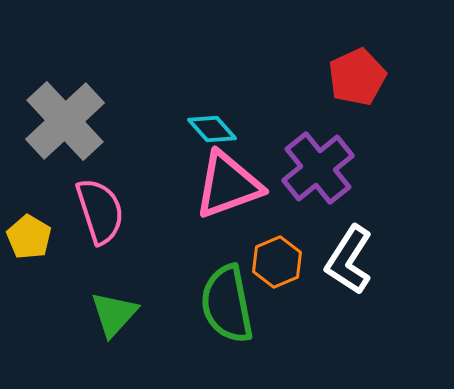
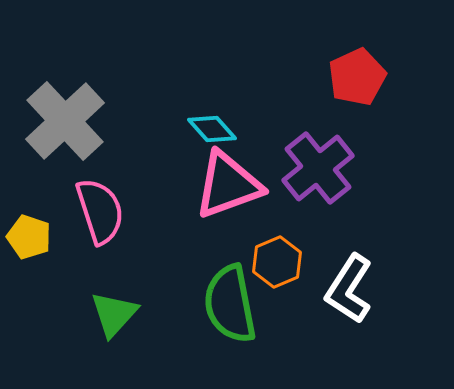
yellow pentagon: rotated 12 degrees counterclockwise
white L-shape: moved 29 px down
green semicircle: moved 3 px right
